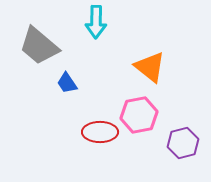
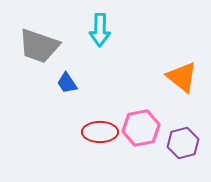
cyan arrow: moved 4 px right, 8 px down
gray trapezoid: rotated 21 degrees counterclockwise
orange triangle: moved 32 px right, 10 px down
pink hexagon: moved 2 px right, 13 px down
